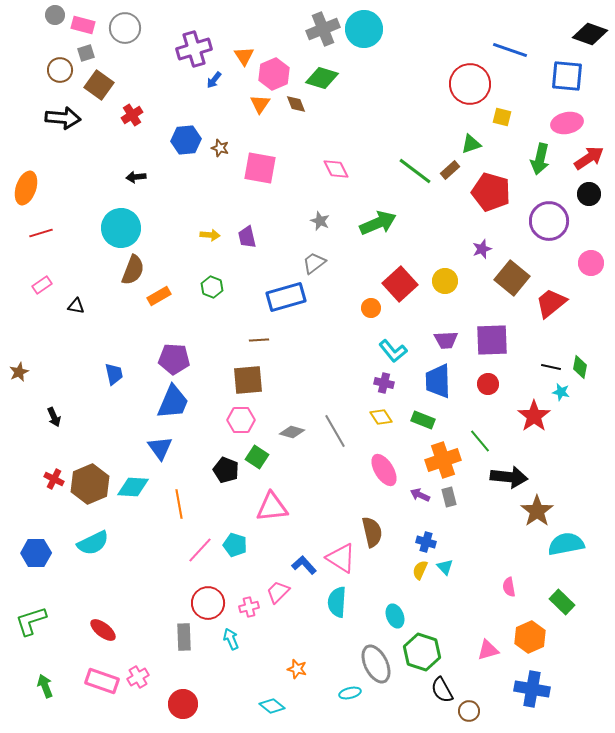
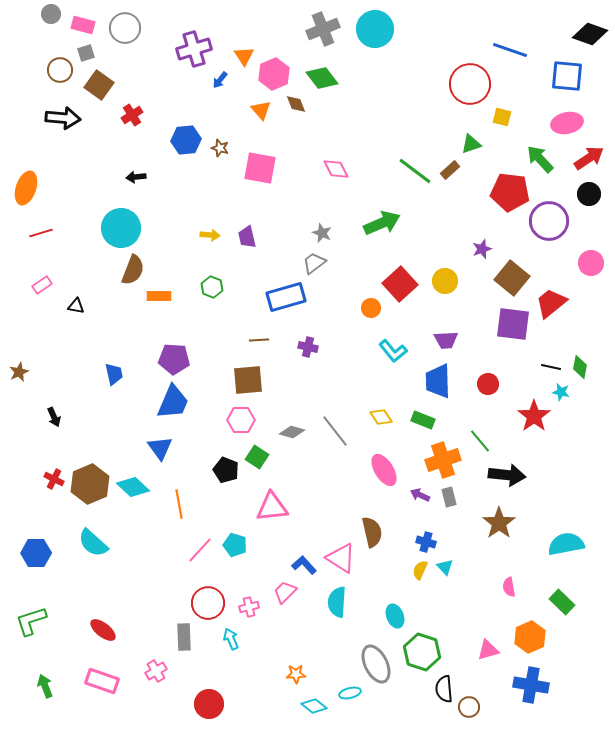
gray circle at (55, 15): moved 4 px left, 1 px up
cyan circle at (364, 29): moved 11 px right
green diamond at (322, 78): rotated 36 degrees clockwise
blue arrow at (214, 80): moved 6 px right
orange triangle at (260, 104): moved 1 px right, 6 px down; rotated 15 degrees counterclockwise
green arrow at (540, 159): rotated 124 degrees clockwise
red pentagon at (491, 192): moved 19 px right; rotated 9 degrees counterclockwise
gray star at (320, 221): moved 2 px right, 12 px down
green arrow at (378, 223): moved 4 px right
orange rectangle at (159, 296): rotated 30 degrees clockwise
purple square at (492, 340): moved 21 px right, 16 px up; rotated 9 degrees clockwise
purple cross at (384, 383): moved 76 px left, 36 px up
gray line at (335, 431): rotated 8 degrees counterclockwise
black arrow at (509, 477): moved 2 px left, 2 px up
cyan diamond at (133, 487): rotated 40 degrees clockwise
brown star at (537, 511): moved 38 px left, 12 px down
cyan semicircle at (93, 543): rotated 68 degrees clockwise
pink trapezoid at (278, 592): moved 7 px right
orange star at (297, 669): moved 1 px left, 5 px down; rotated 18 degrees counterclockwise
pink cross at (138, 677): moved 18 px right, 6 px up
blue cross at (532, 689): moved 1 px left, 4 px up
black semicircle at (442, 690): moved 2 px right, 1 px up; rotated 24 degrees clockwise
red circle at (183, 704): moved 26 px right
cyan diamond at (272, 706): moved 42 px right
brown circle at (469, 711): moved 4 px up
